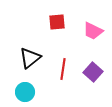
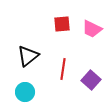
red square: moved 5 px right, 2 px down
pink trapezoid: moved 1 px left, 2 px up
black triangle: moved 2 px left, 2 px up
purple square: moved 2 px left, 8 px down
